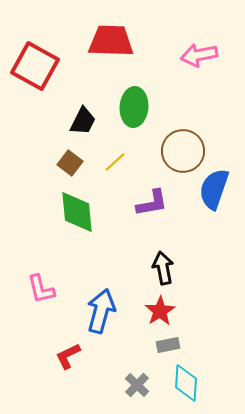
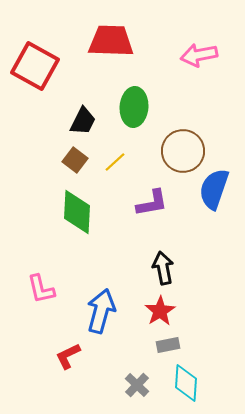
brown square: moved 5 px right, 3 px up
green diamond: rotated 9 degrees clockwise
